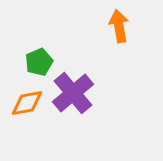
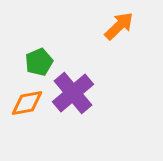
orange arrow: rotated 56 degrees clockwise
